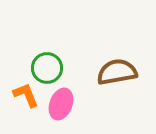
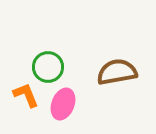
green circle: moved 1 px right, 1 px up
pink ellipse: moved 2 px right
